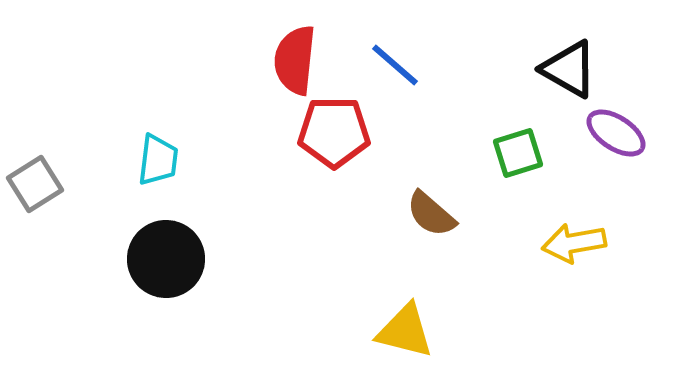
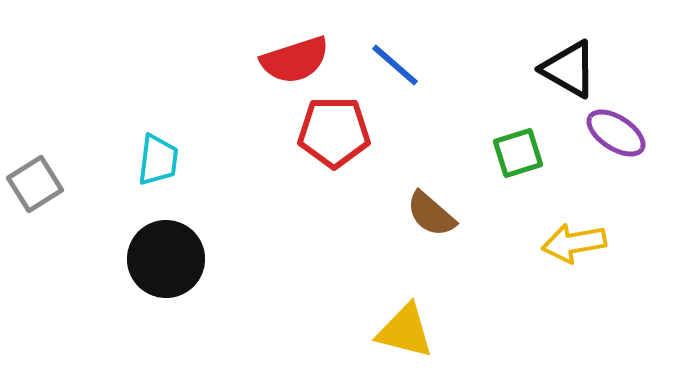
red semicircle: rotated 114 degrees counterclockwise
